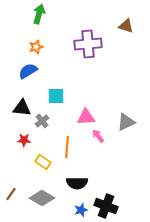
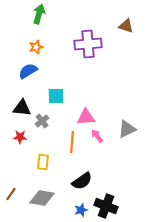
gray triangle: moved 1 px right, 7 px down
pink arrow: moved 1 px left
red star: moved 4 px left, 3 px up
orange line: moved 5 px right, 5 px up
yellow rectangle: rotated 63 degrees clockwise
black semicircle: moved 5 px right, 2 px up; rotated 35 degrees counterclockwise
gray diamond: rotated 20 degrees counterclockwise
